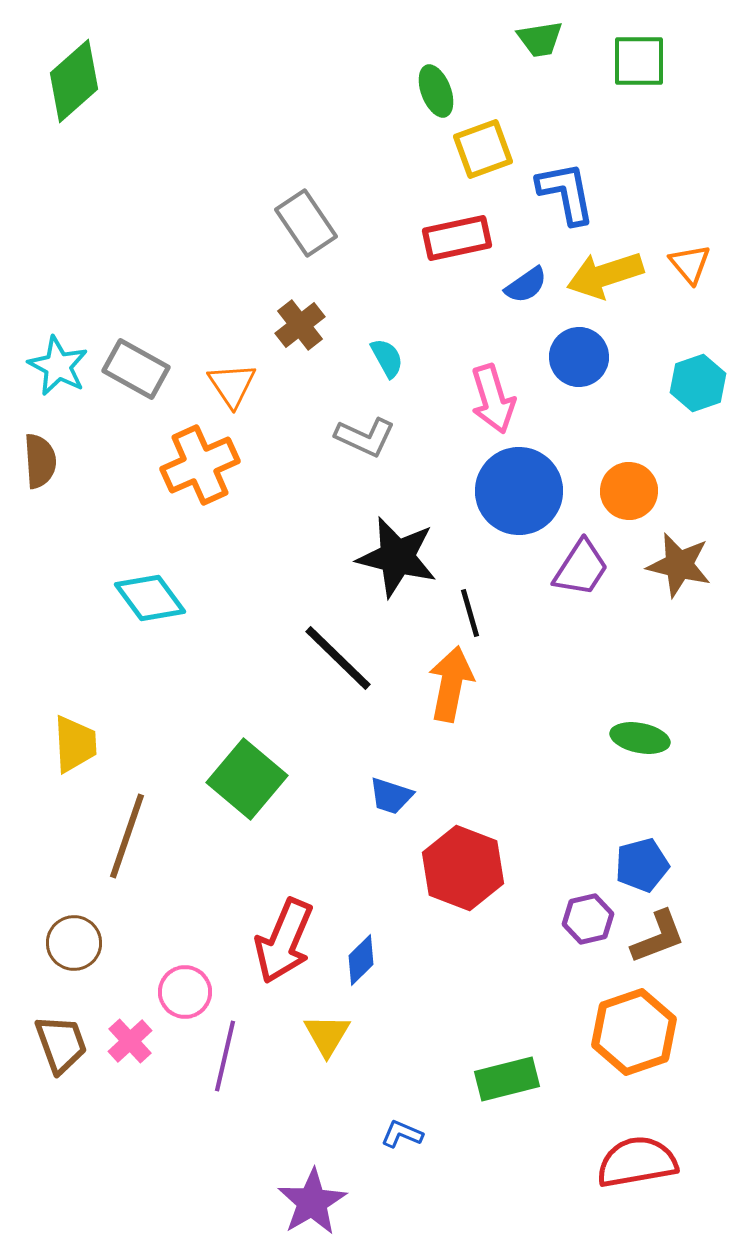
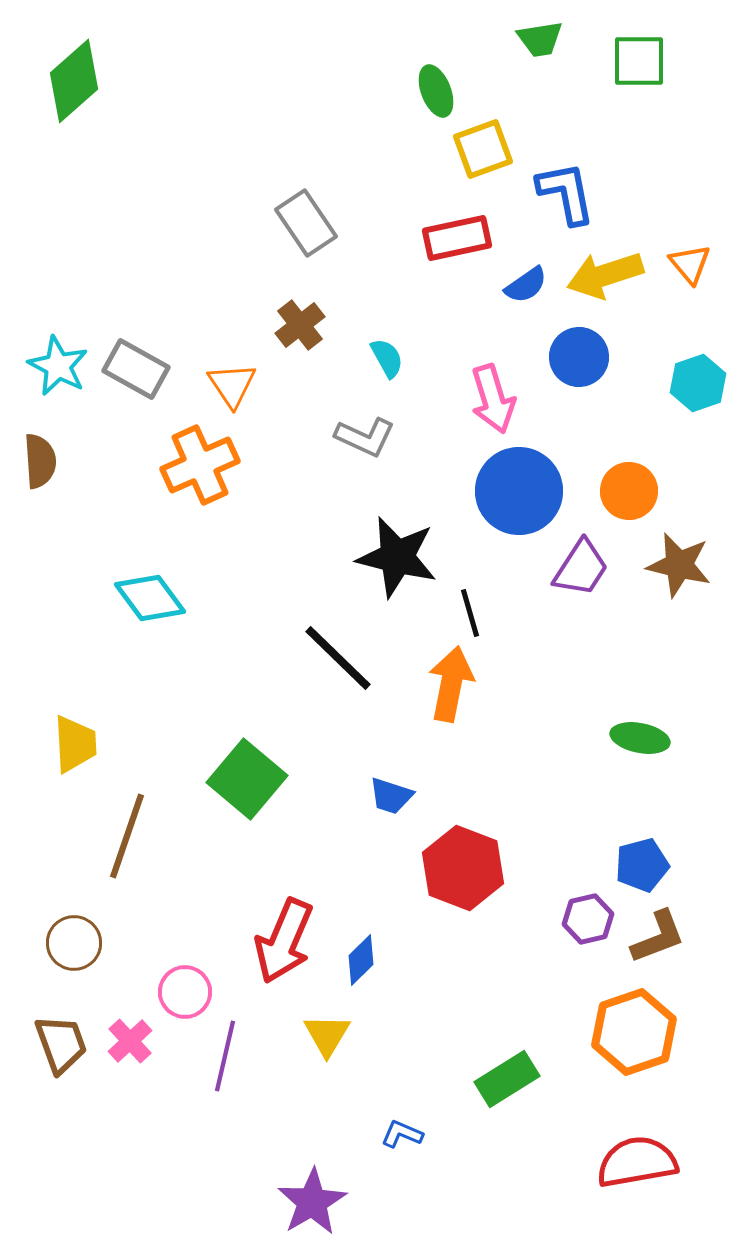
green rectangle at (507, 1079): rotated 18 degrees counterclockwise
